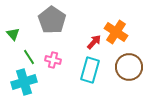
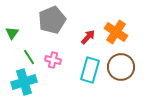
gray pentagon: rotated 16 degrees clockwise
green triangle: moved 1 px left, 1 px up; rotated 16 degrees clockwise
red arrow: moved 6 px left, 5 px up
brown circle: moved 8 px left
